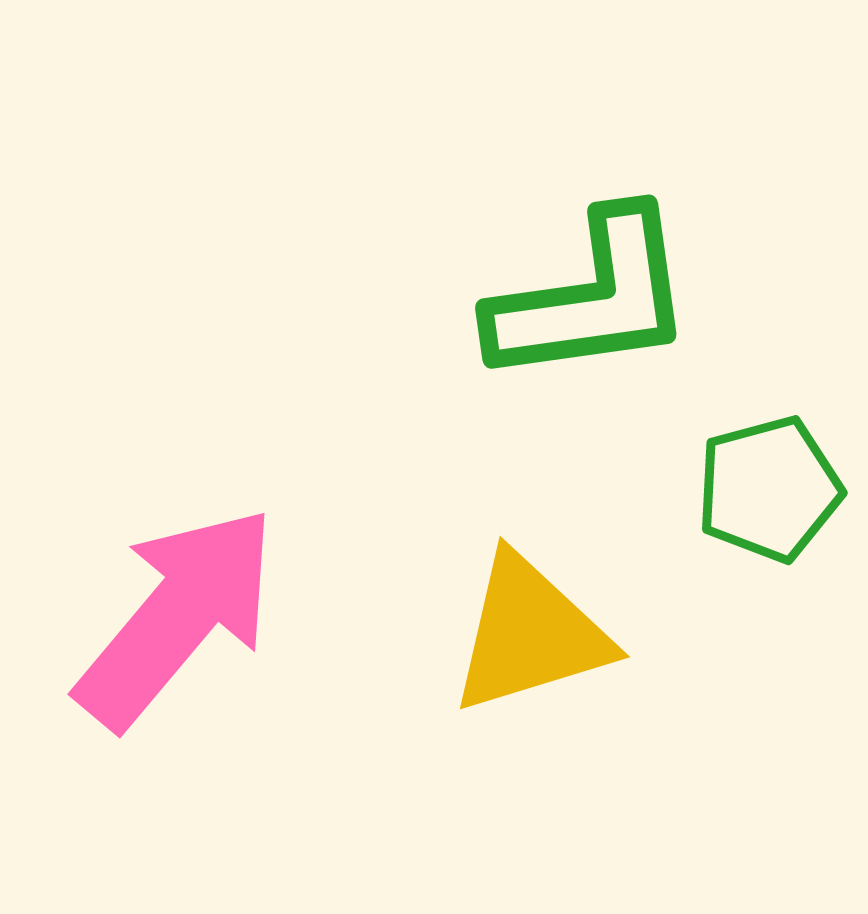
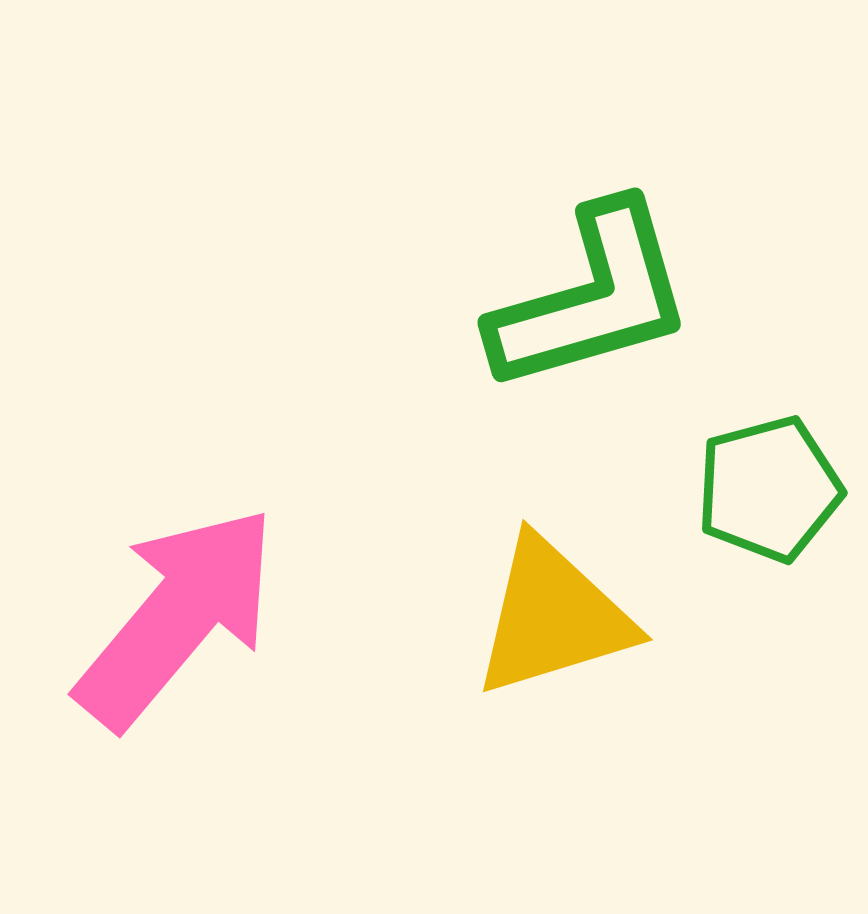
green L-shape: rotated 8 degrees counterclockwise
yellow triangle: moved 23 px right, 17 px up
